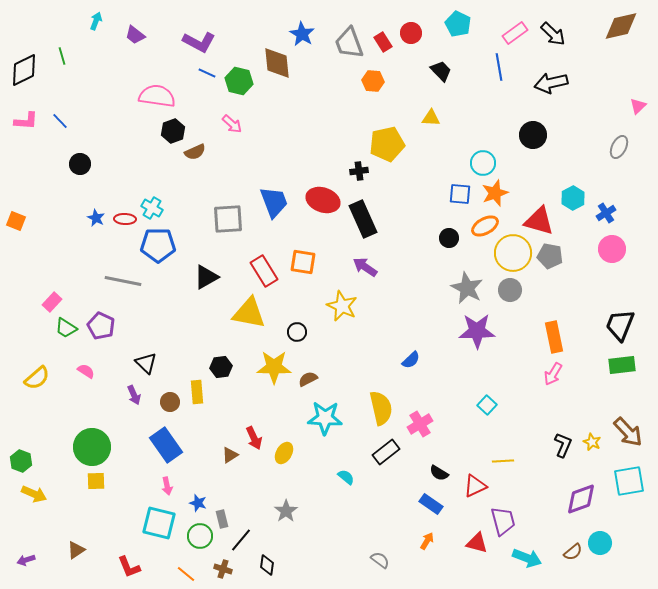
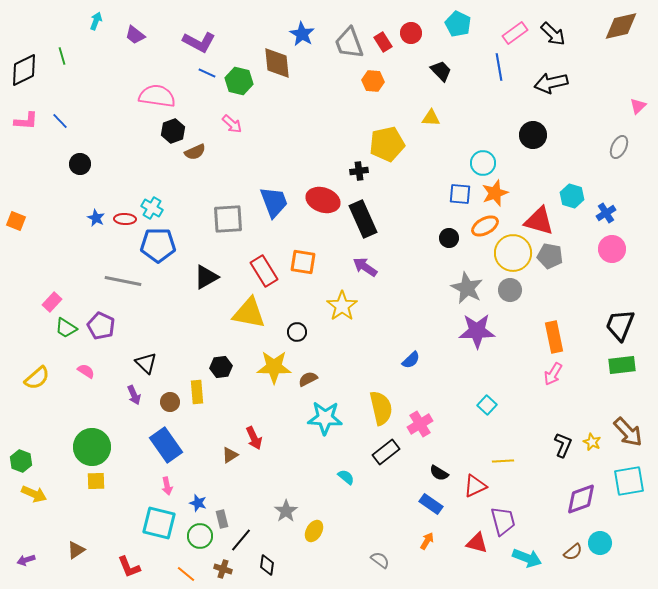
cyan hexagon at (573, 198): moved 1 px left, 2 px up; rotated 15 degrees counterclockwise
yellow star at (342, 306): rotated 12 degrees clockwise
yellow ellipse at (284, 453): moved 30 px right, 78 px down
